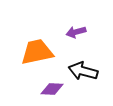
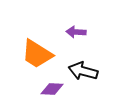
purple arrow: rotated 18 degrees clockwise
orange trapezoid: moved 2 px down; rotated 136 degrees counterclockwise
